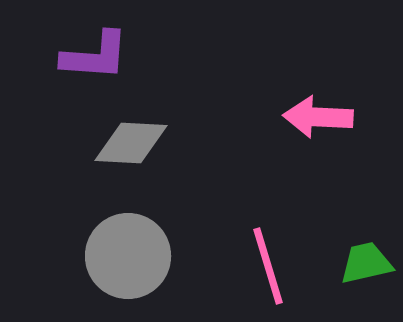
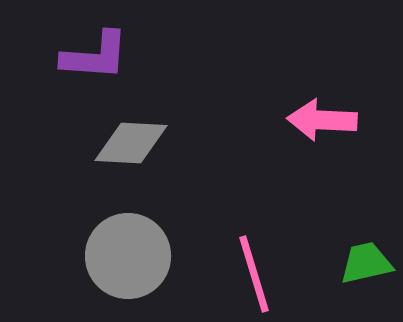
pink arrow: moved 4 px right, 3 px down
pink line: moved 14 px left, 8 px down
